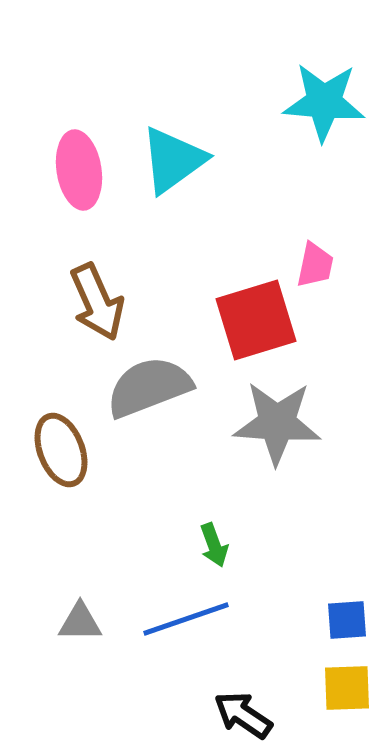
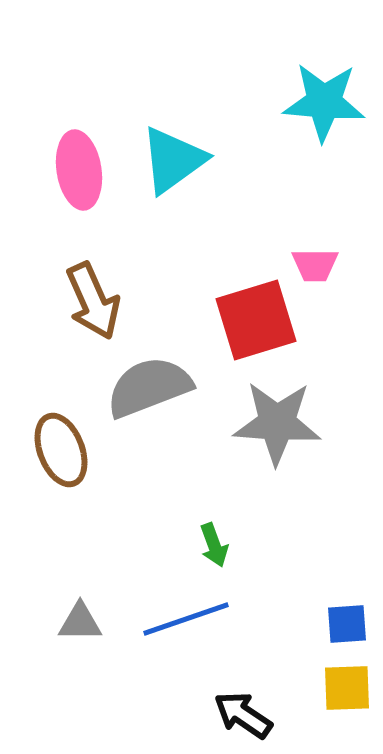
pink trapezoid: rotated 78 degrees clockwise
brown arrow: moved 4 px left, 1 px up
blue square: moved 4 px down
